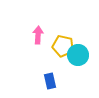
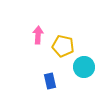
cyan circle: moved 6 px right, 12 px down
